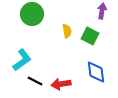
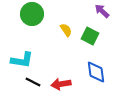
purple arrow: rotated 56 degrees counterclockwise
yellow semicircle: moved 1 px left, 1 px up; rotated 24 degrees counterclockwise
cyan L-shape: rotated 45 degrees clockwise
black line: moved 2 px left, 1 px down
